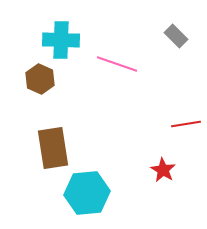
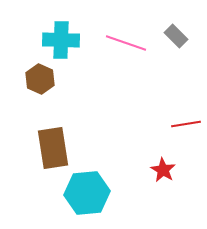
pink line: moved 9 px right, 21 px up
